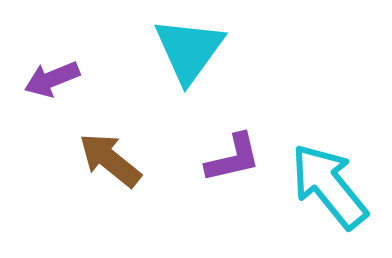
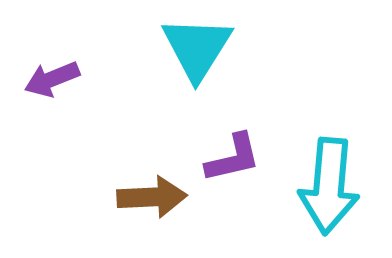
cyan triangle: moved 8 px right, 2 px up; rotated 4 degrees counterclockwise
brown arrow: moved 42 px right, 37 px down; rotated 138 degrees clockwise
cyan arrow: rotated 136 degrees counterclockwise
